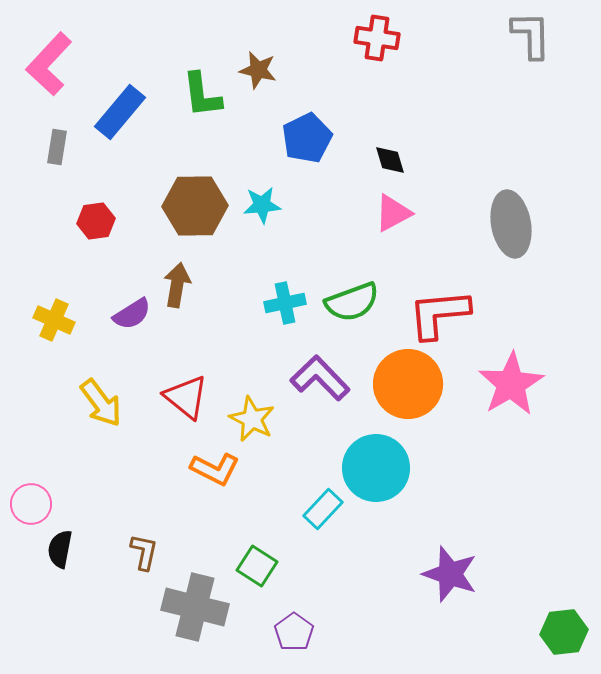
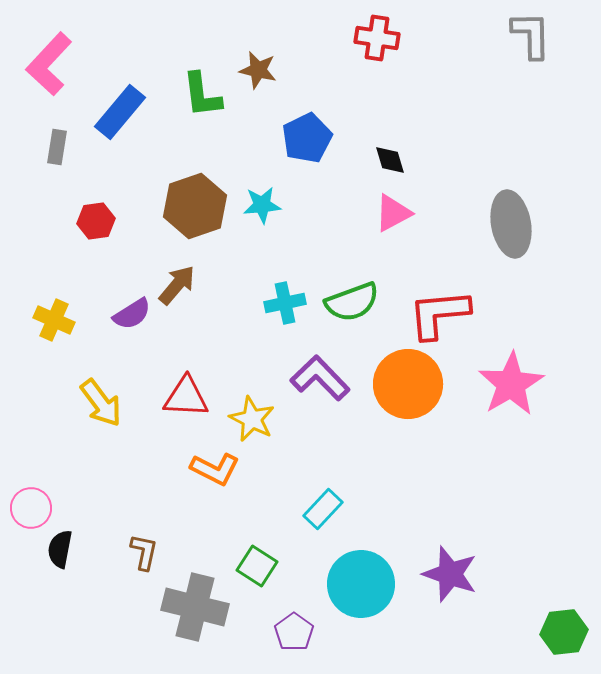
brown hexagon: rotated 18 degrees counterclockwise
brown arrow: rotated 30 degrees clockwise
red triangle: rotated 36 degrees counterclockwise
cyan circle: moved 15 px left, 116 px down
pink circle: moved 4 px down
